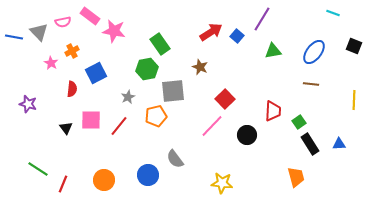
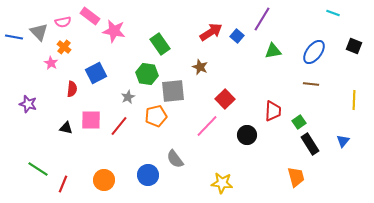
orange cross at (72, 51): moved 8 px left, 4 px up; rotated 24 degrees counterclockwise
green hexagon at (147, 69): moved 5 px down; rotated 20 degrees clockwise
pink line at (212, 126): moved 5 px left
black triangle at (66, 128): rotated 40 degrees counterclockwise
blue triangle at (339, 144): moved 4 px right, 3 px up; rotated 48 degrees counterclockwise
